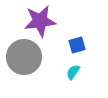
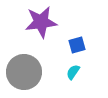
purple star: moved 1 px right, 1 px down
gray circle: moved 15 px down
